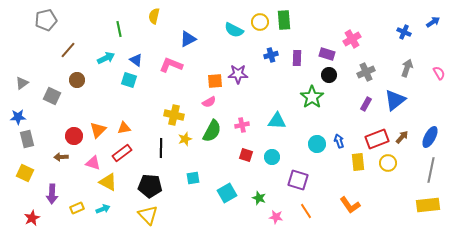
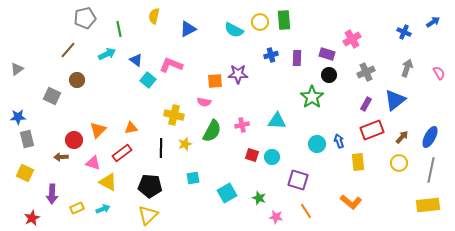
gray pentagon at (46, 20): moved 39 px right, 2 px up
blue triangle at (188, 39): moved 10 px up
cyan arrow at (106, 58): moved 1 px right, 4 px up
cyan square at (129, 80): moved 19 px right; rotated 21 degrees clockwise
gray triangle at (22, 83): moved 5 px left, 14 px up
pink semicircle at (209, 102): moved 5 px left; rotated 40 degrees clockwise
orange triangle at (124, 128): moved 7 px right
red circle at (74, 136): moved 4 px down
yellow star at (185, 139): moved 5 px down
red rectangle at (377, 139): moved 5 px left, 9 px up
red square at (246, 155): moved 6 px right
yellow circle at (388, 163): moved 11 px right
orange L-shape at (350, 205): moved 1 px right, 3 px up; rotated 15 degrees counterclockwise
yellow triangle at (148, 215): rotated 30 degrees clockwise
